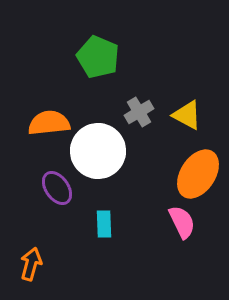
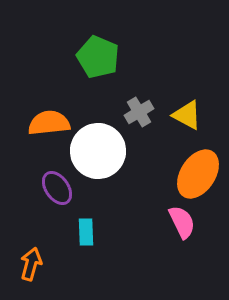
cyan rectangle: moved 18 px left, 8 px down
